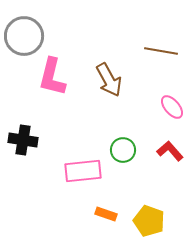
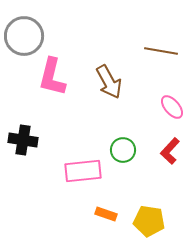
brown arrow: moved 2 px down
red L-shape: rotated 96 degrees counterclockwise
yellow pentagon: rotated 12 degrees counterclockwise
